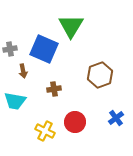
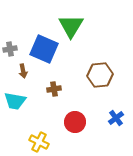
brown hexagon: rotated 15 degrees clockwise
yellow cross: moved 6 px left, 11 px down
